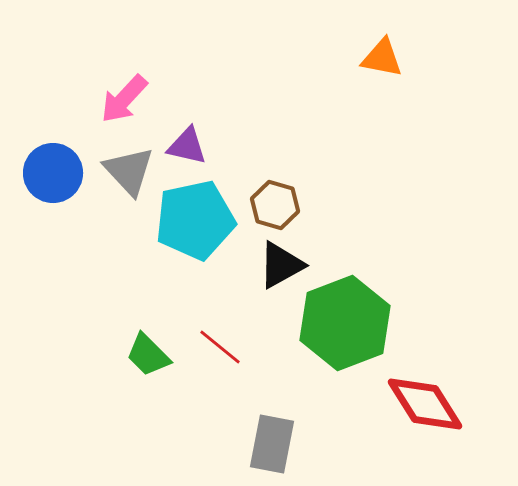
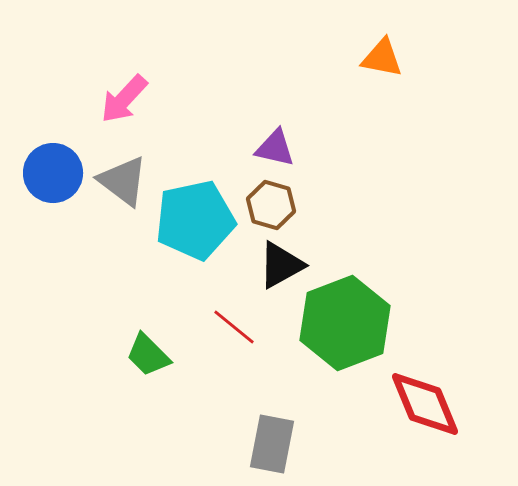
purple triangle: moved 88 px right, 2 px down
gray triangle: moved 6 px left, 10 px down; rotated 10 degrees counterclockwise
brown hexagon: moved 4 px left
red line: moved 14 px right, 20 px up
red diamond: rotated 10 degrees clockwise
